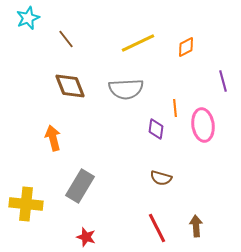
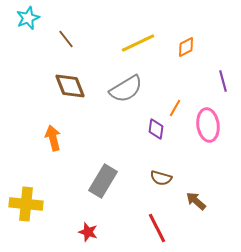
gray semicircle: rotated 28 degrees counterclockwise
orange line: rotated 36 degrees clockwise
pink ellipse: moved 5 px right
gray rectangle: moved 23 px right, 5 px up
brown arrow: moved 25 px up; rotated 45 degrees counterclockwise
red star: moved 2 px right, 5 px up
